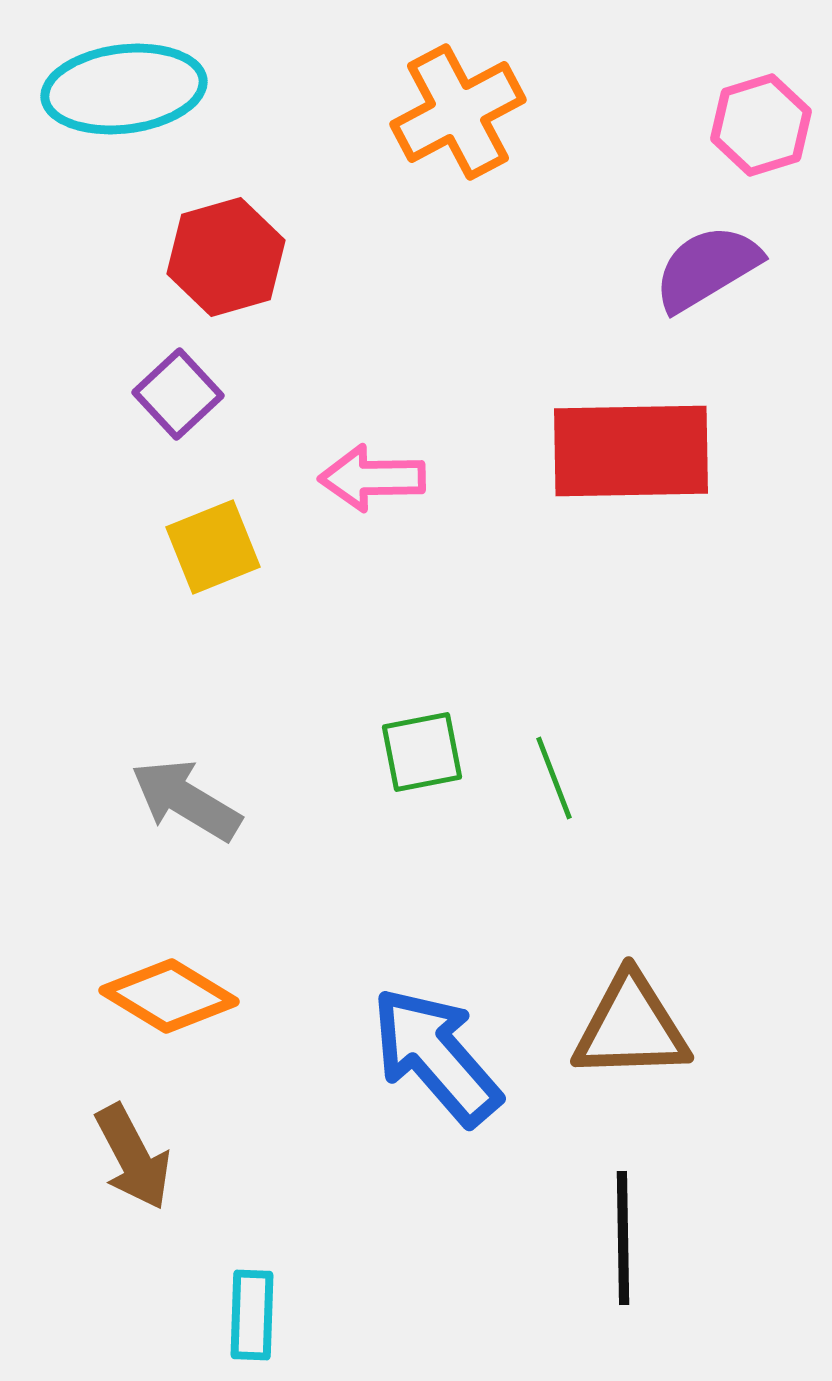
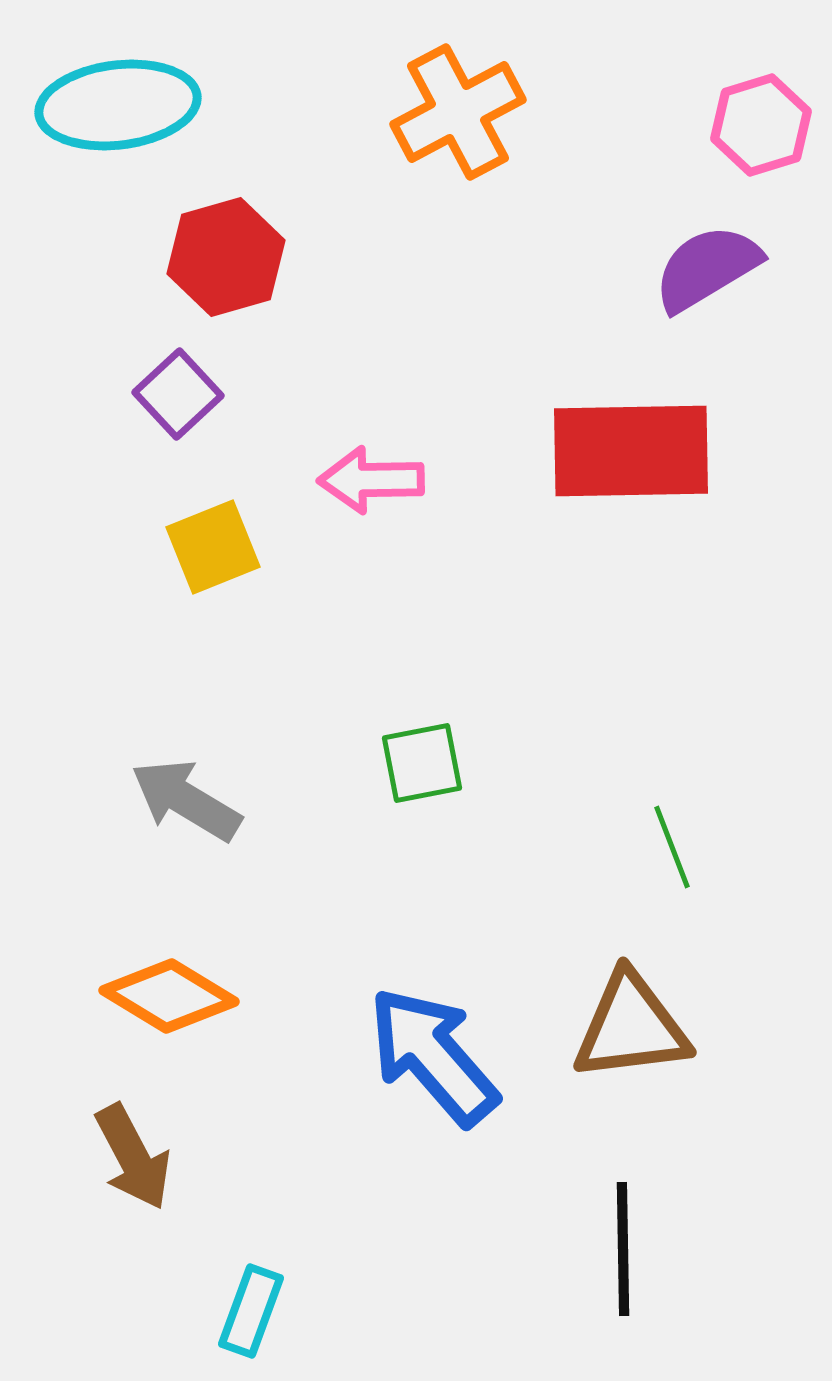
cyan ellipse: moved 6 px left, 16 px down
pink arrow: moved 1 px left, 2 px down
green square: moved 11 px down
green line: moved 118 px right, 69 px down
brown triangle: rotated 5 degrees counterclockwise
blue arrow: moved 3 px left
black line: moved 11 px down
cyan rectangle: moved 1 px left, 4 px up; rotated 18 degrees clockwise
